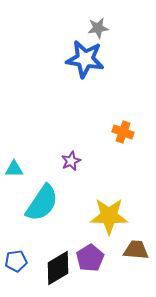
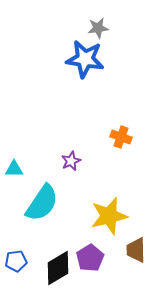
orange cross: moved 2 px left, 5 px down
yellow star: rotated 15 degrees counterclockwise
brown trapezoid: rotated 96 degrees counterclockwise
